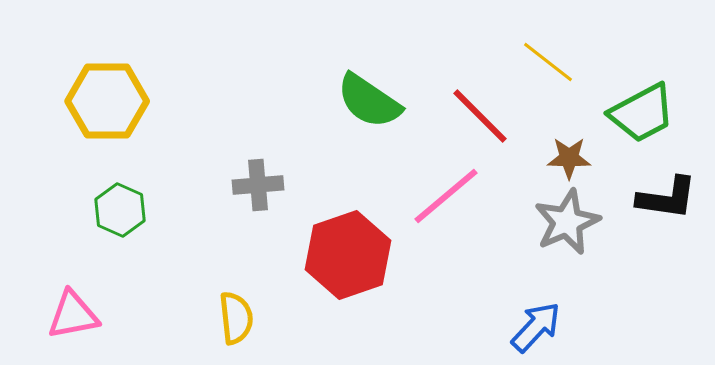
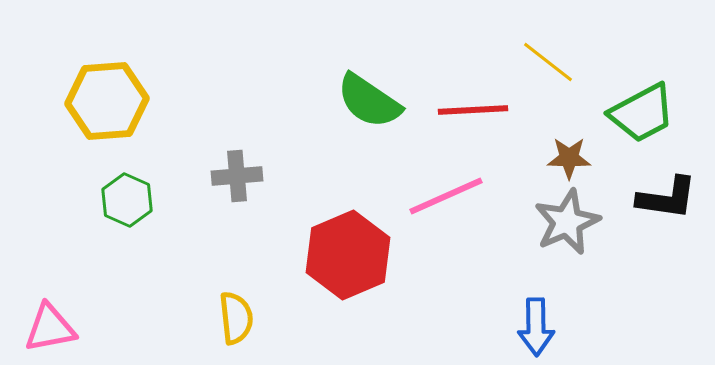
yellow hexagon: rotated 4 degrees counterclockwise
red line: moved 7 px left, 6 px up; rotated 48 degrees counterclockwise
gray cross: moved 21 px left, 9 px up
pink line: rotated 16 degrees clockwise
green hexagon: moved 7 px right, 10 px up
red hexagon: rotated 4 degrees counterclockwise
pink triangle: moved 23 px left, 13 px down
blue arrow: rotated 136 degrees clockwise
